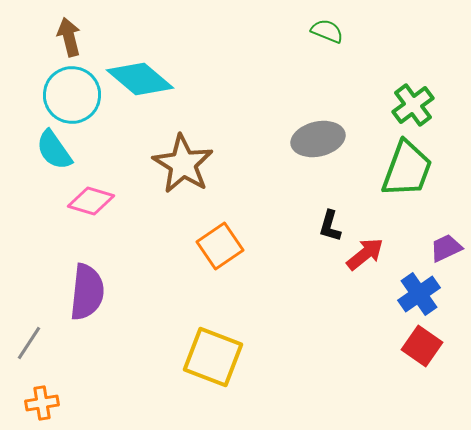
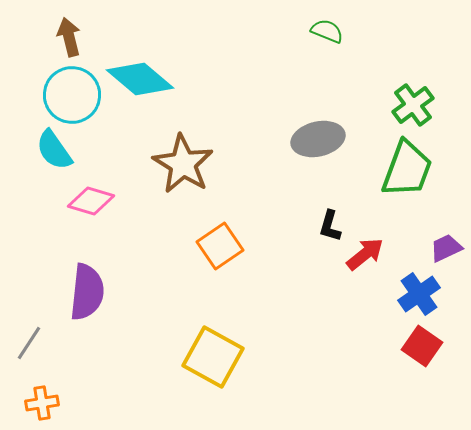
yellow square: rotated 8 degrees clockwise
